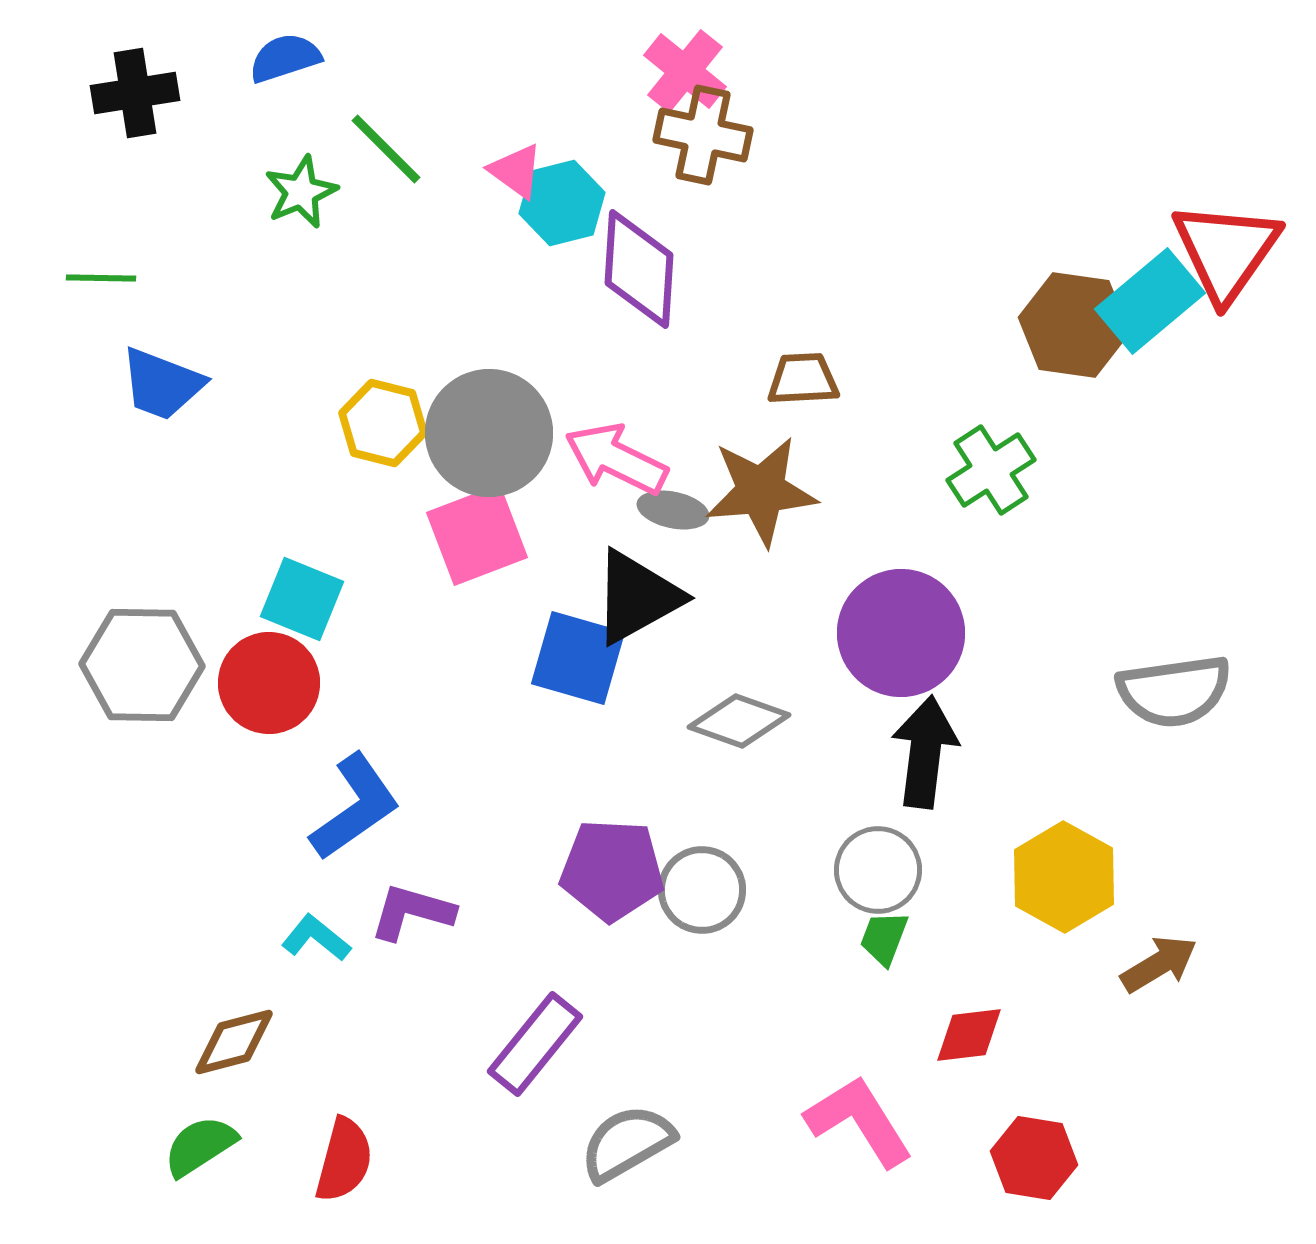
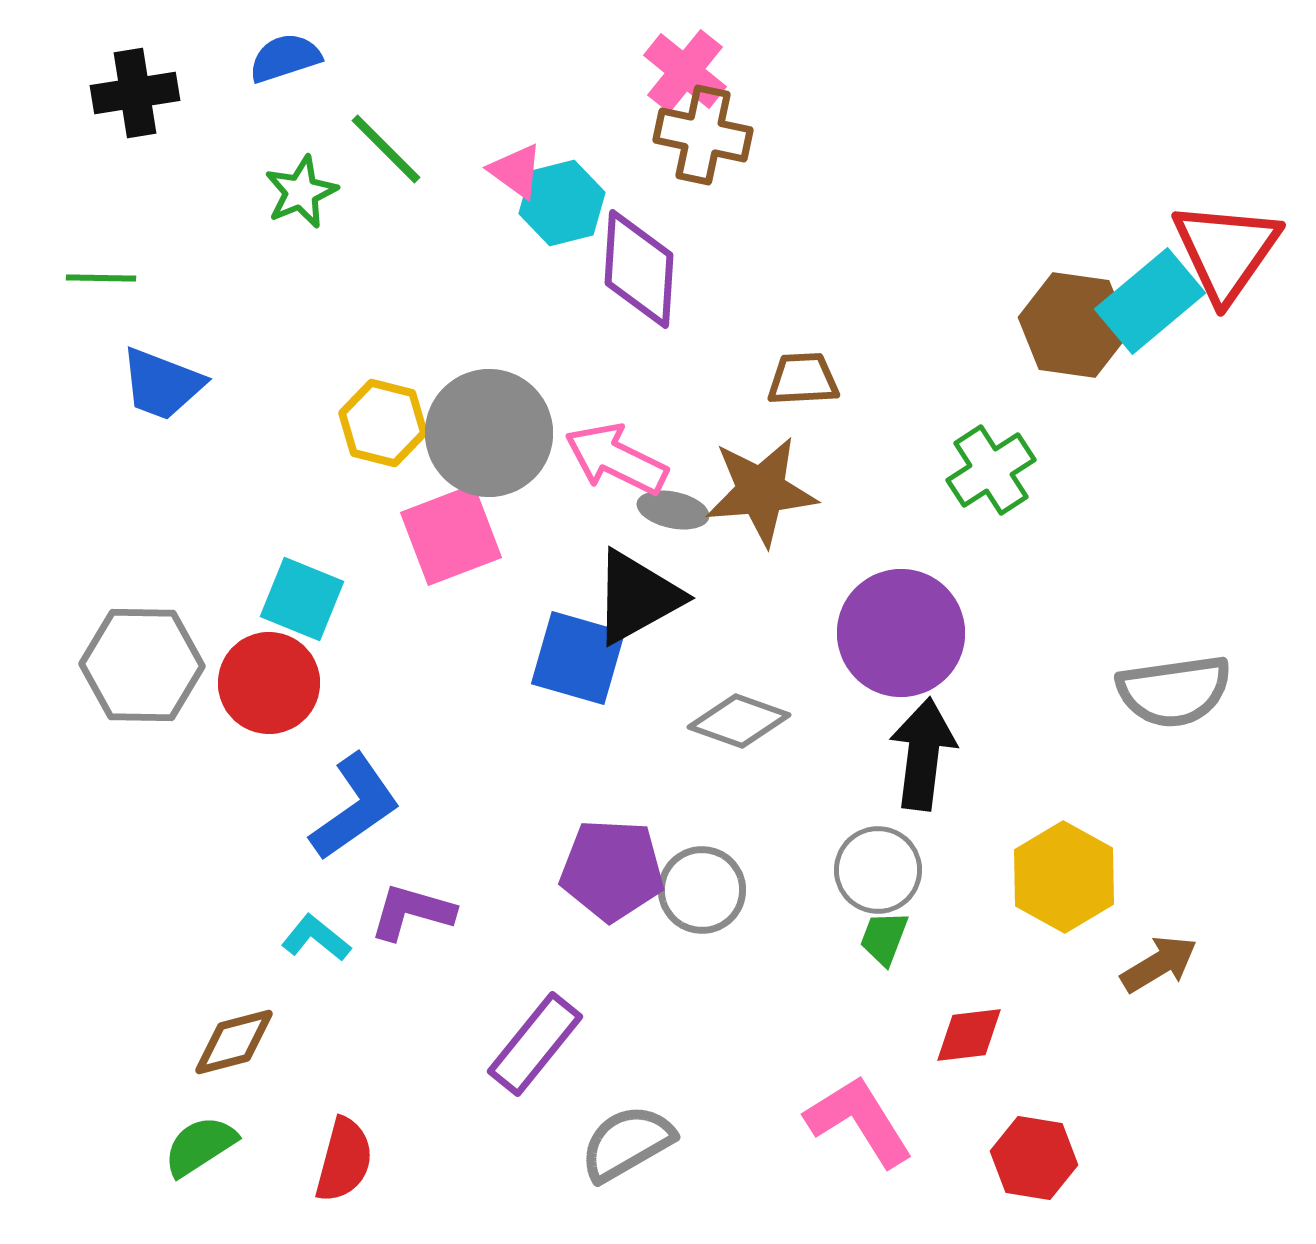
pink square at (477, 535): moved 26 px left
black arrow at (925, 752): moved 2 px left, 2 px down
